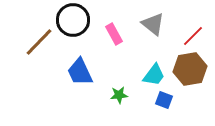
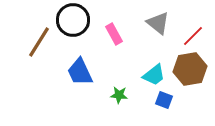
gray triangle: moved 5 px right, 1 px up
brown line: rotated 12 degrees counterclockwise
cyan trapezoid: rotated 15 degrees clockwise
green star: rotated 12 degrees clockwise
